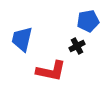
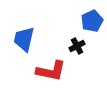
blue pentagon: moved 4 px right; rotated 15 degrees counterclockwise
blue trapezoid: moved 2 px right
